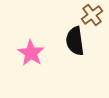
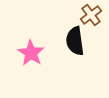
brown cross: moved 1 px left
